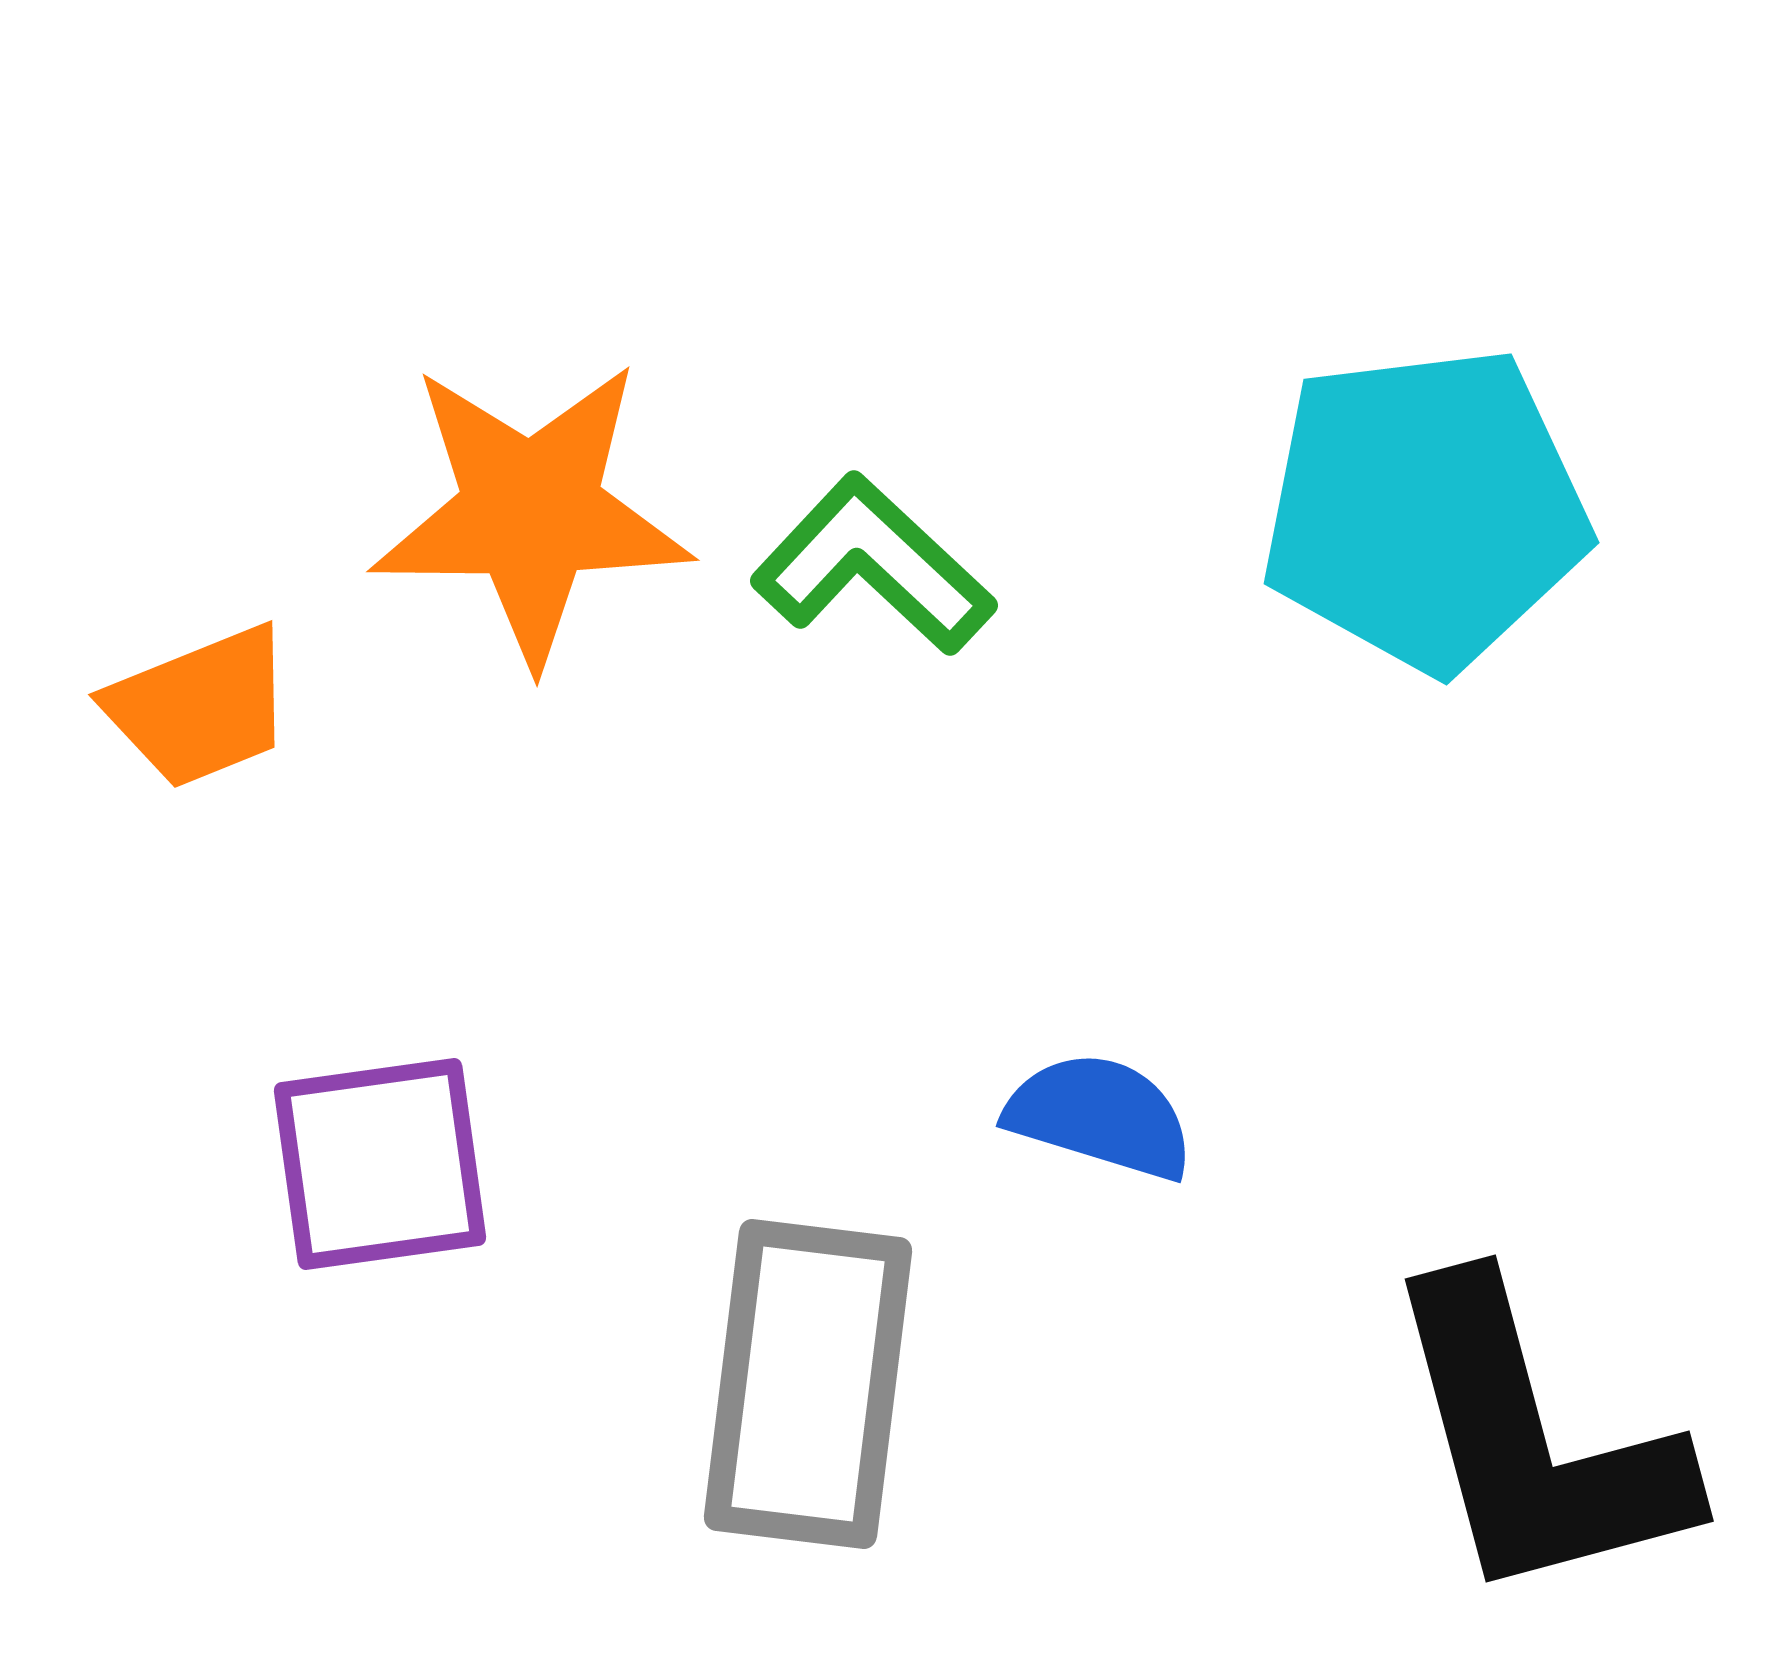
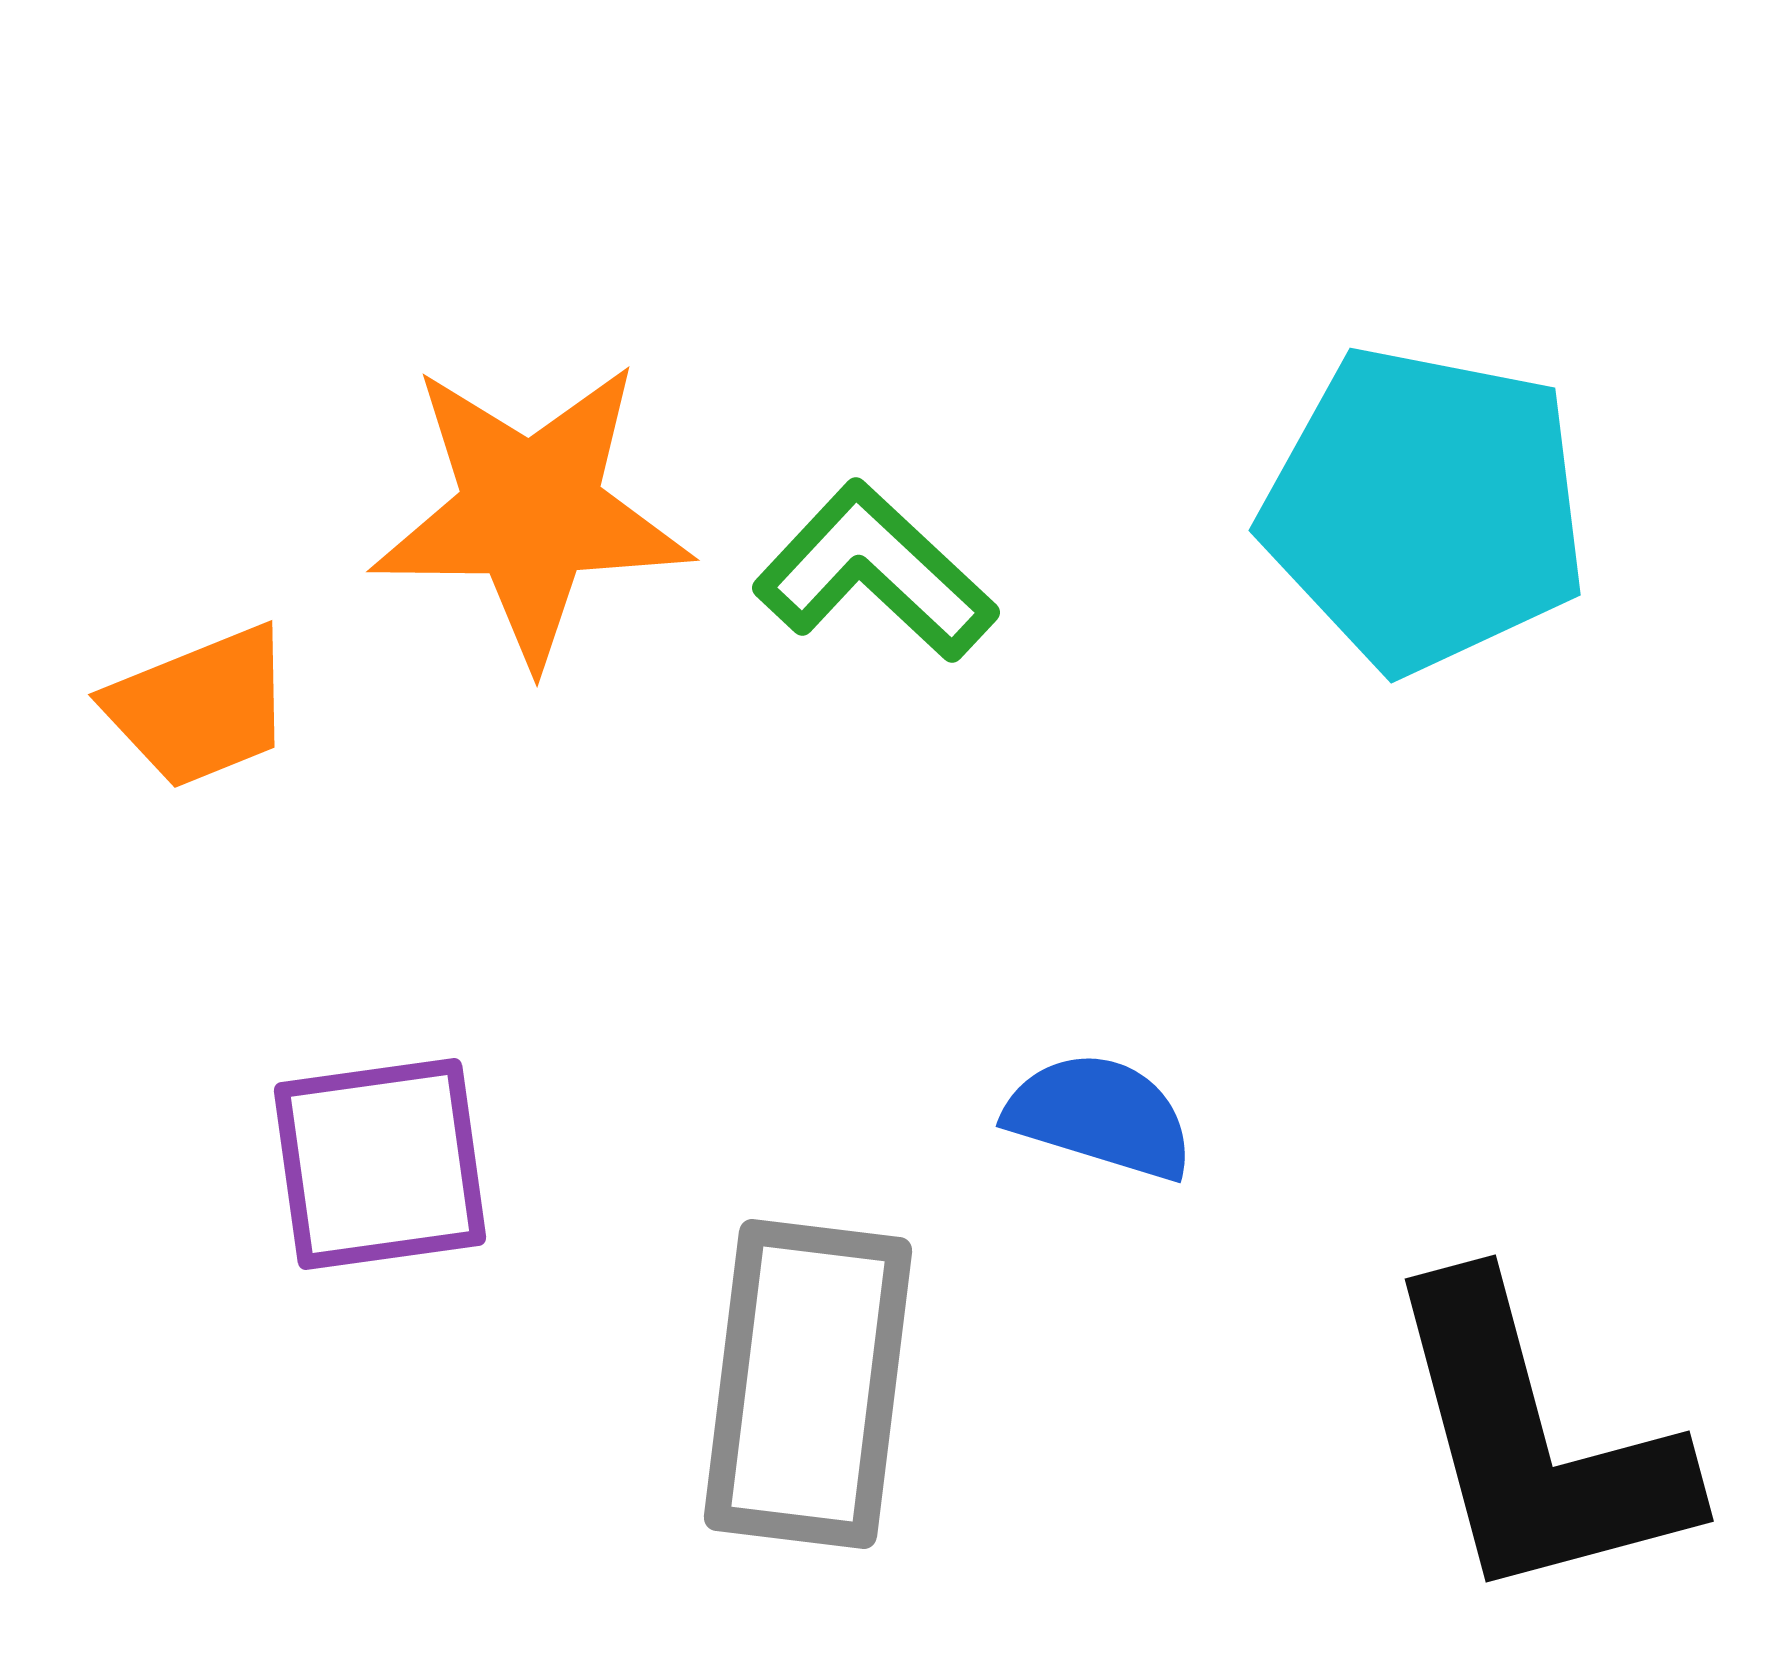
cyan pentagon: rotated 18 degrees clockwise
green L-shape: moved 2 px right, 7 px down
